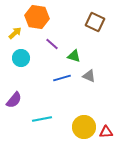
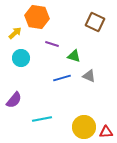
purple line: rotated 24 degrees counterclockwise
